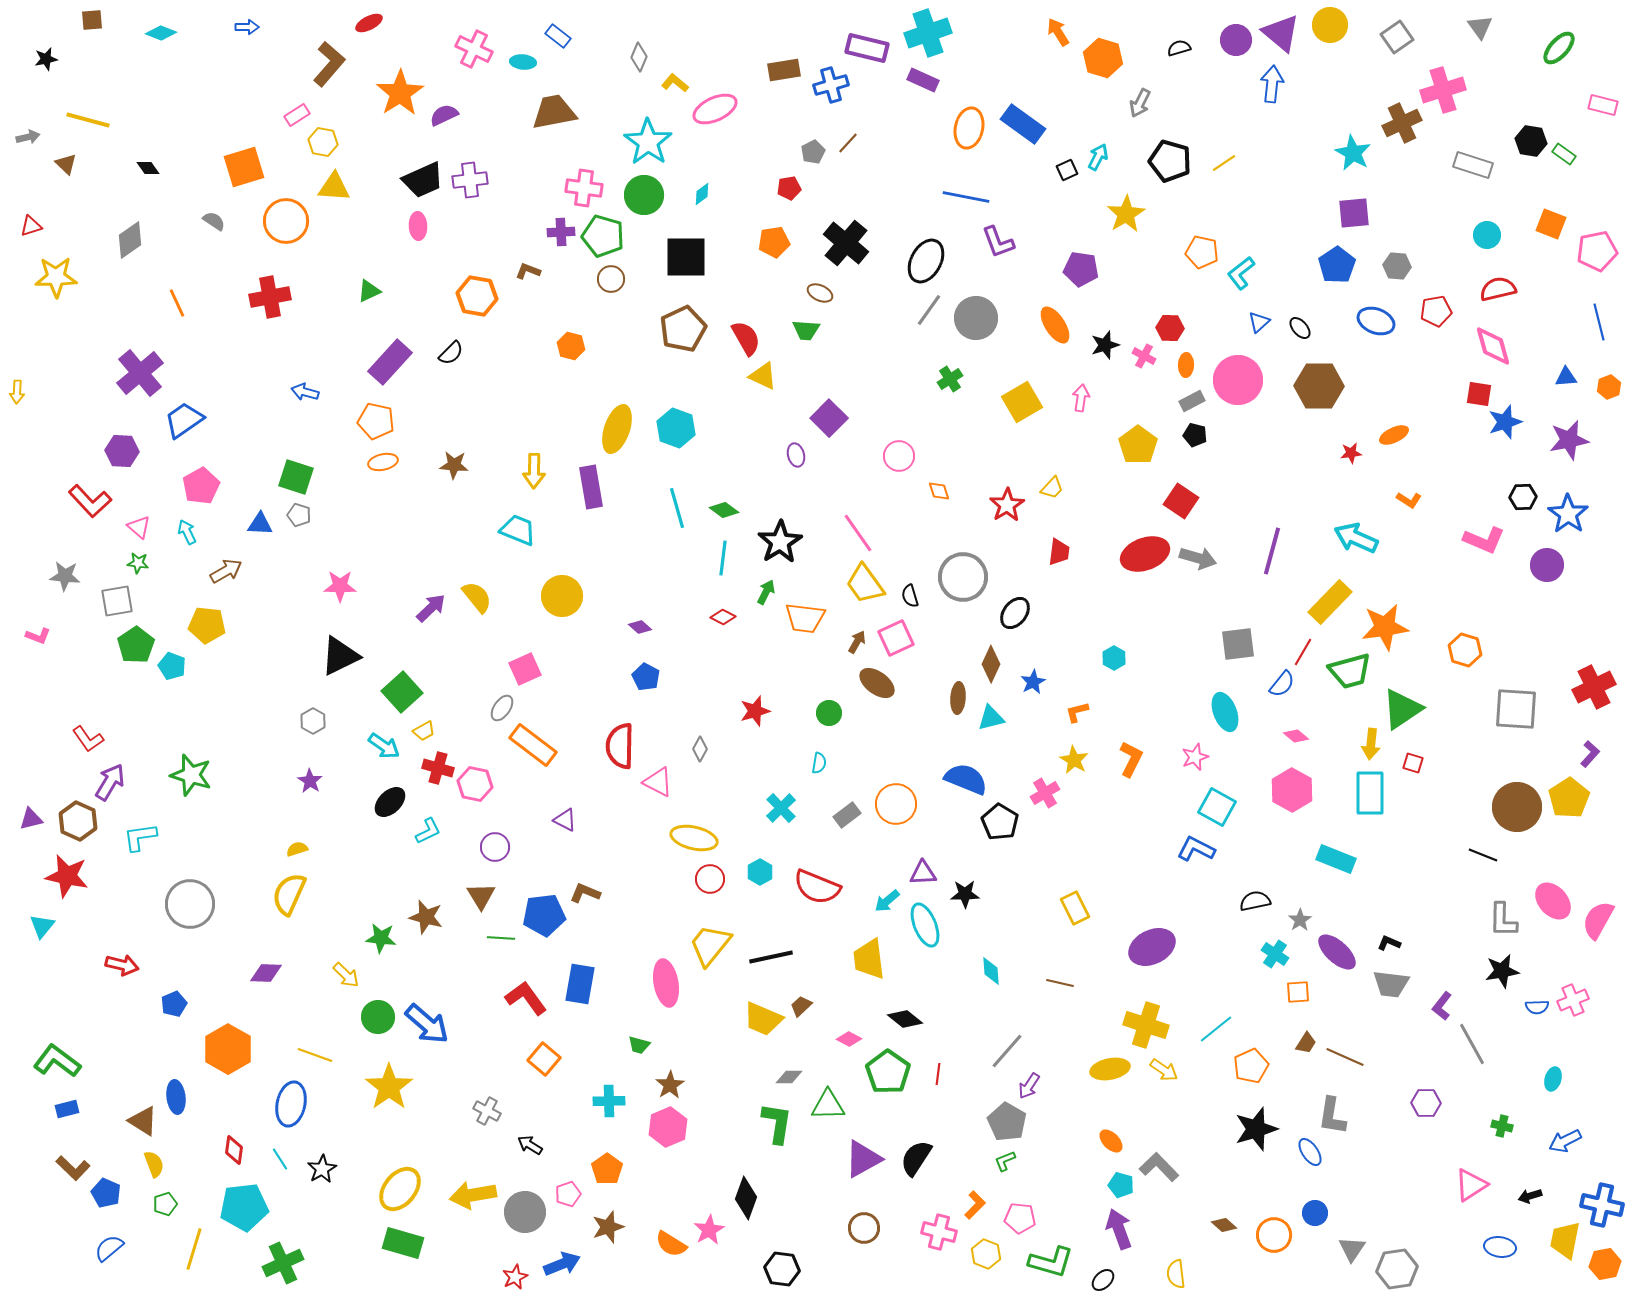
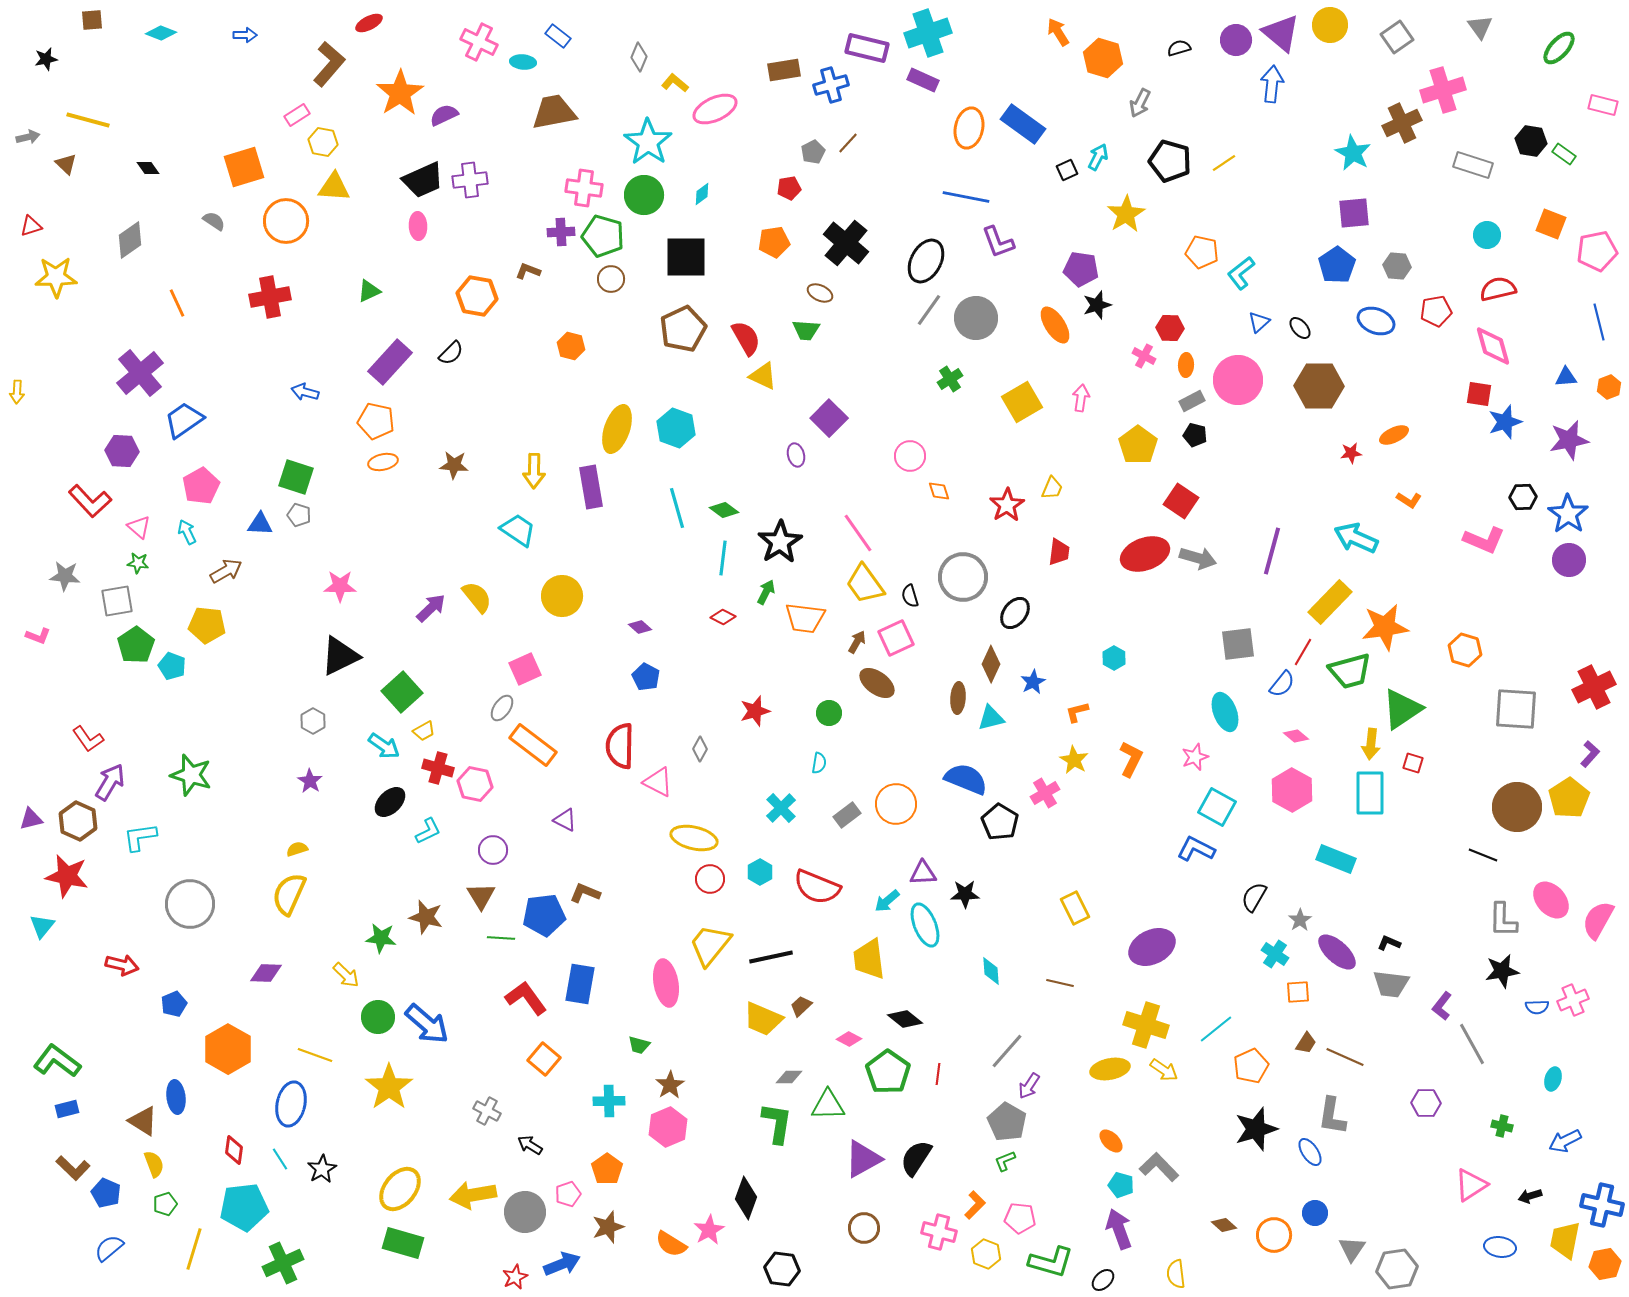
blue arrow at (247, 27): moved 2 px left, 8 px down
pink cross at (474, 49): moved 5 px right, 7 px up
black star at (1105, 345): moved 8 px left, 40 px up
pink circle at (899, 456): moved 11 px right
yellow trapezoid at (1052, 488): rotated 20 degrees counterclockwise
cyan trapezoid at (518, 530): rotated 12 degrees clockwise
purple circle at (1547, 565): moved 22 px right, 5 px up
purple circle at (495, 847): moved 2 px left, 3 px down
black semicircle at (1255, 901): moved 1 px left, 4 px up; rotated 48 degrees counterclockwise
pink ellipse at (1553, 901): moved 2 px left, 1 px up
